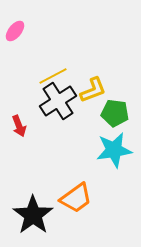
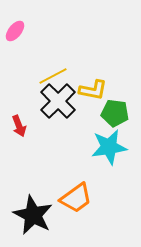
yellow L-shape: rotated 32 degrees clockwise
black cross: rotated 12 degrees counterclockwise
cyan star: moved 5 px left, 3 px up
black star: rotated 9 degrees counterclockwise
